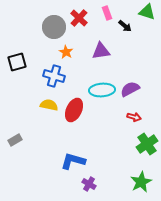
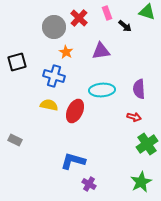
purple semicircle: moved 9 px right; rotated 66 degrees counterclockwise
red ellipse: moved 1 px right, 1 px down
gray rectangle: rotated 56 degrees clockwise
